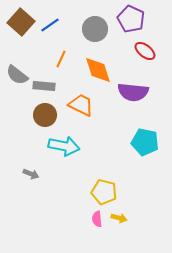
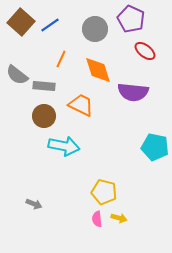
brown circle: moved 1 px left, 1 px down
cyan pentagon: moved 10 px right, 5 px down
gray arrow: moved 3 px right, 30 px down
